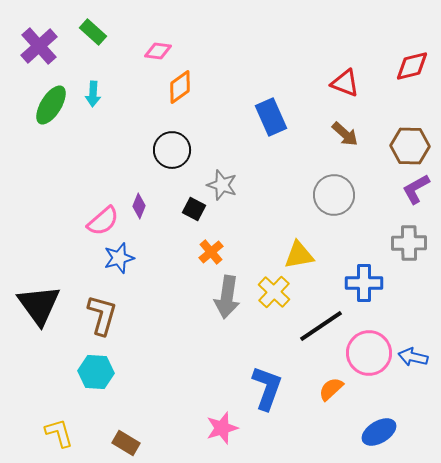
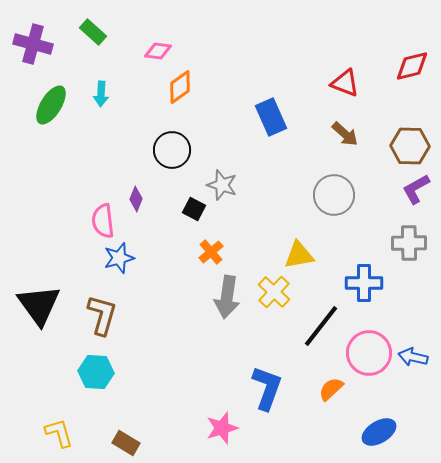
purple cross: moved 6 px left, 2 px up; rotated 33 degrees counterclockwise
cyan arrow: moved 8 px right
purple diamond: moved 3 px left, 7 px up
pink semicircle: rotated 124 degrees clockwise
black line: rotated 18 degrees counterclockwise
